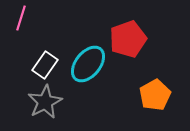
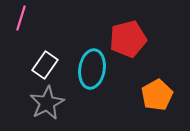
red pentagon: rotated 6 degrees clockwise
cyan ellipse: moved 4 px right, 5 px down; rotated 30 degrees counterclockwise
orange pentagon: moved 2 px right
gray star: moved 2 px right, 1 px down
